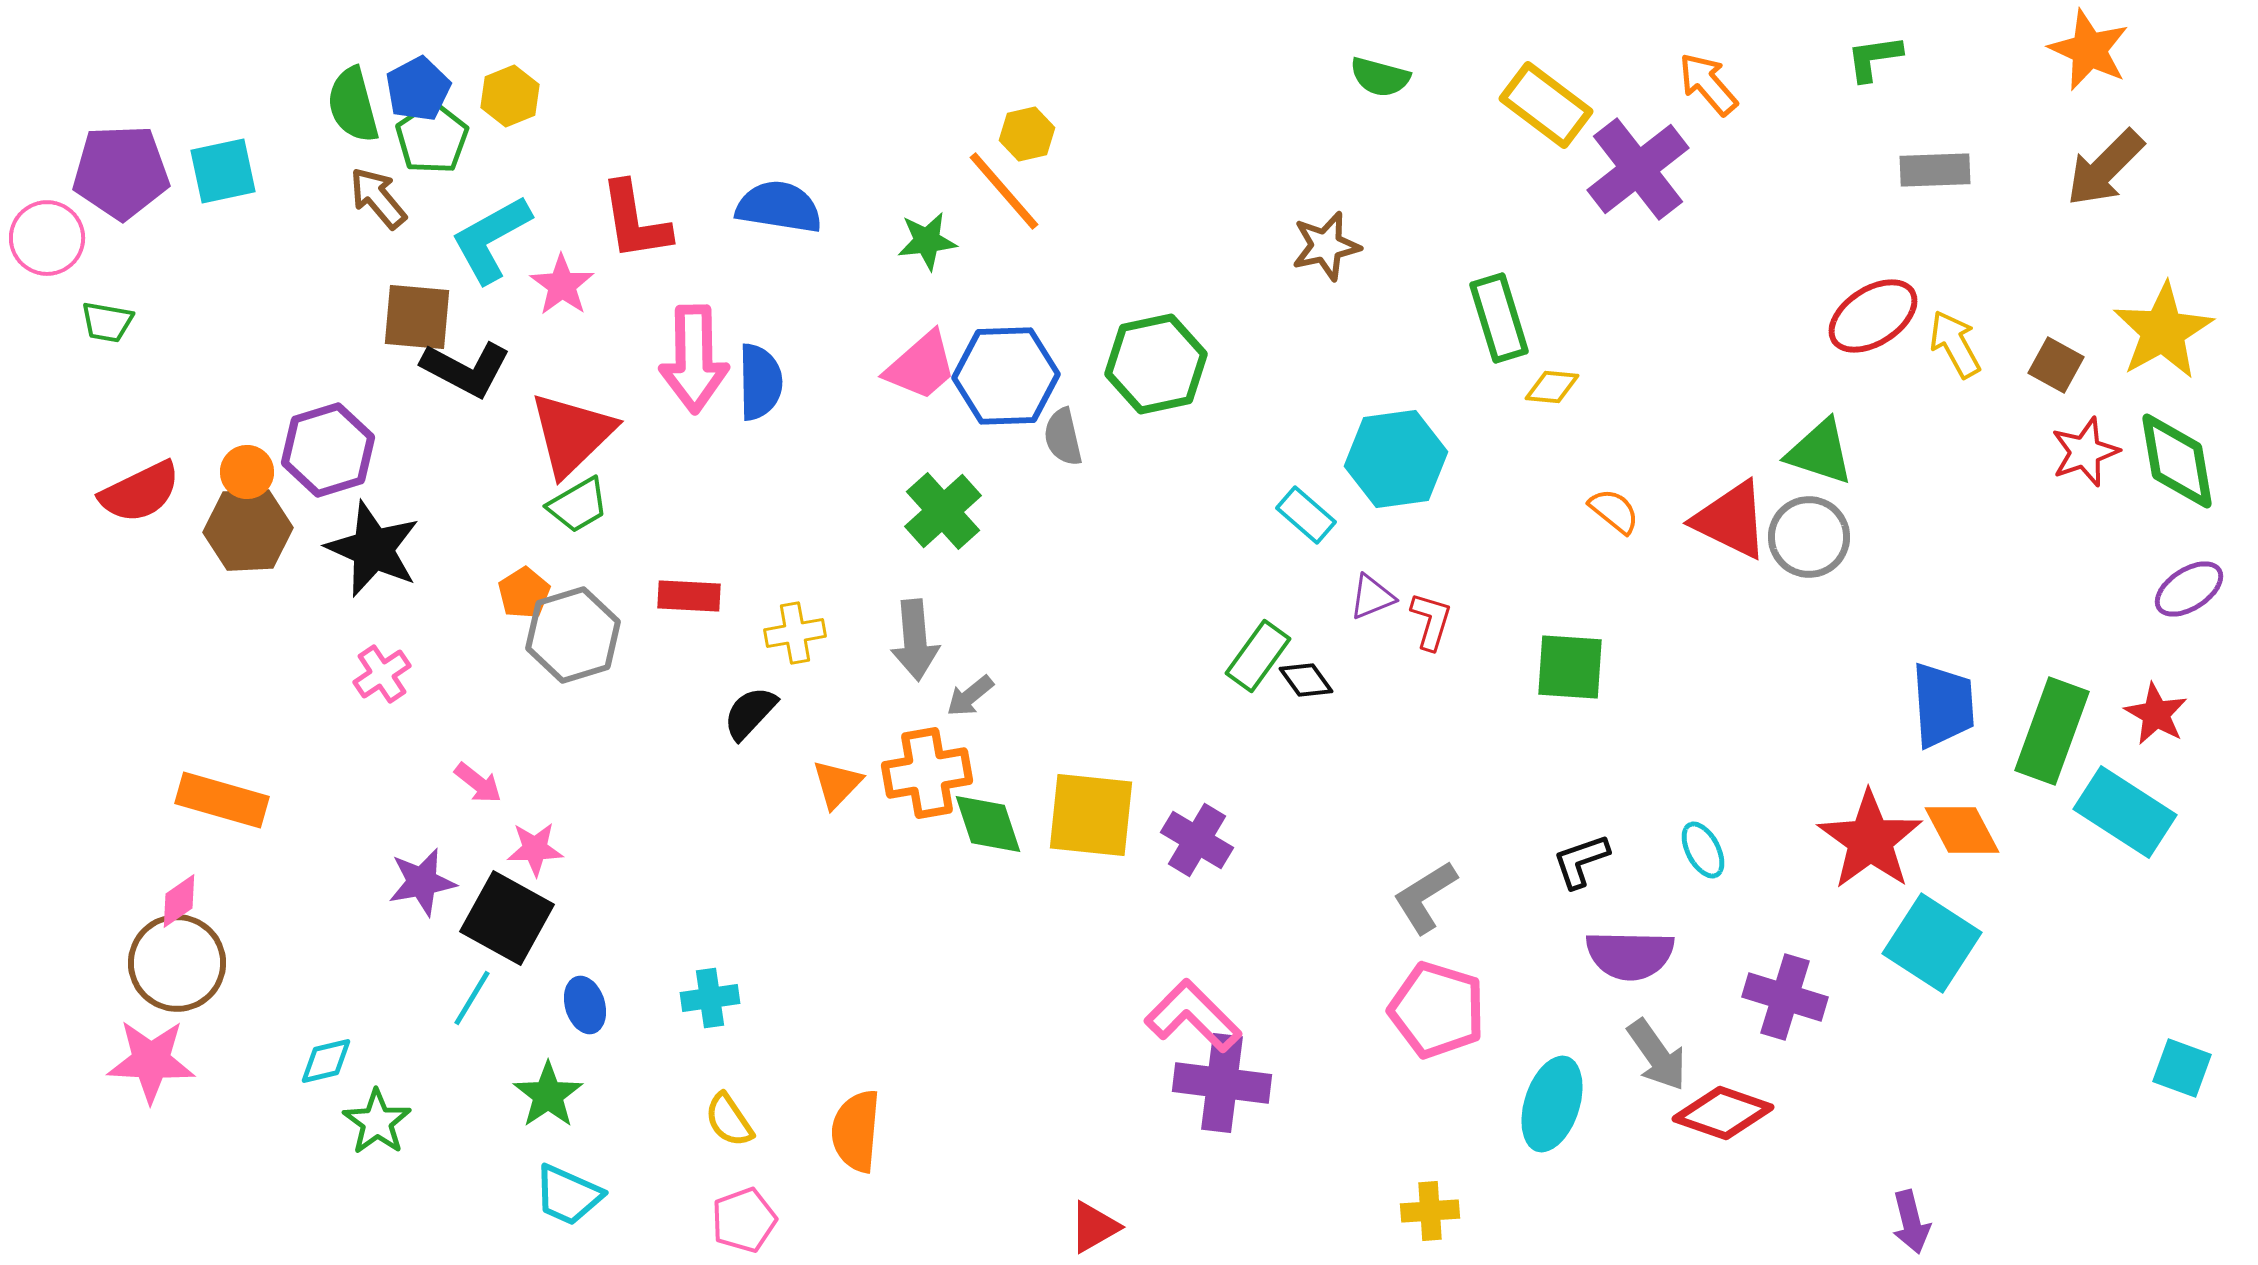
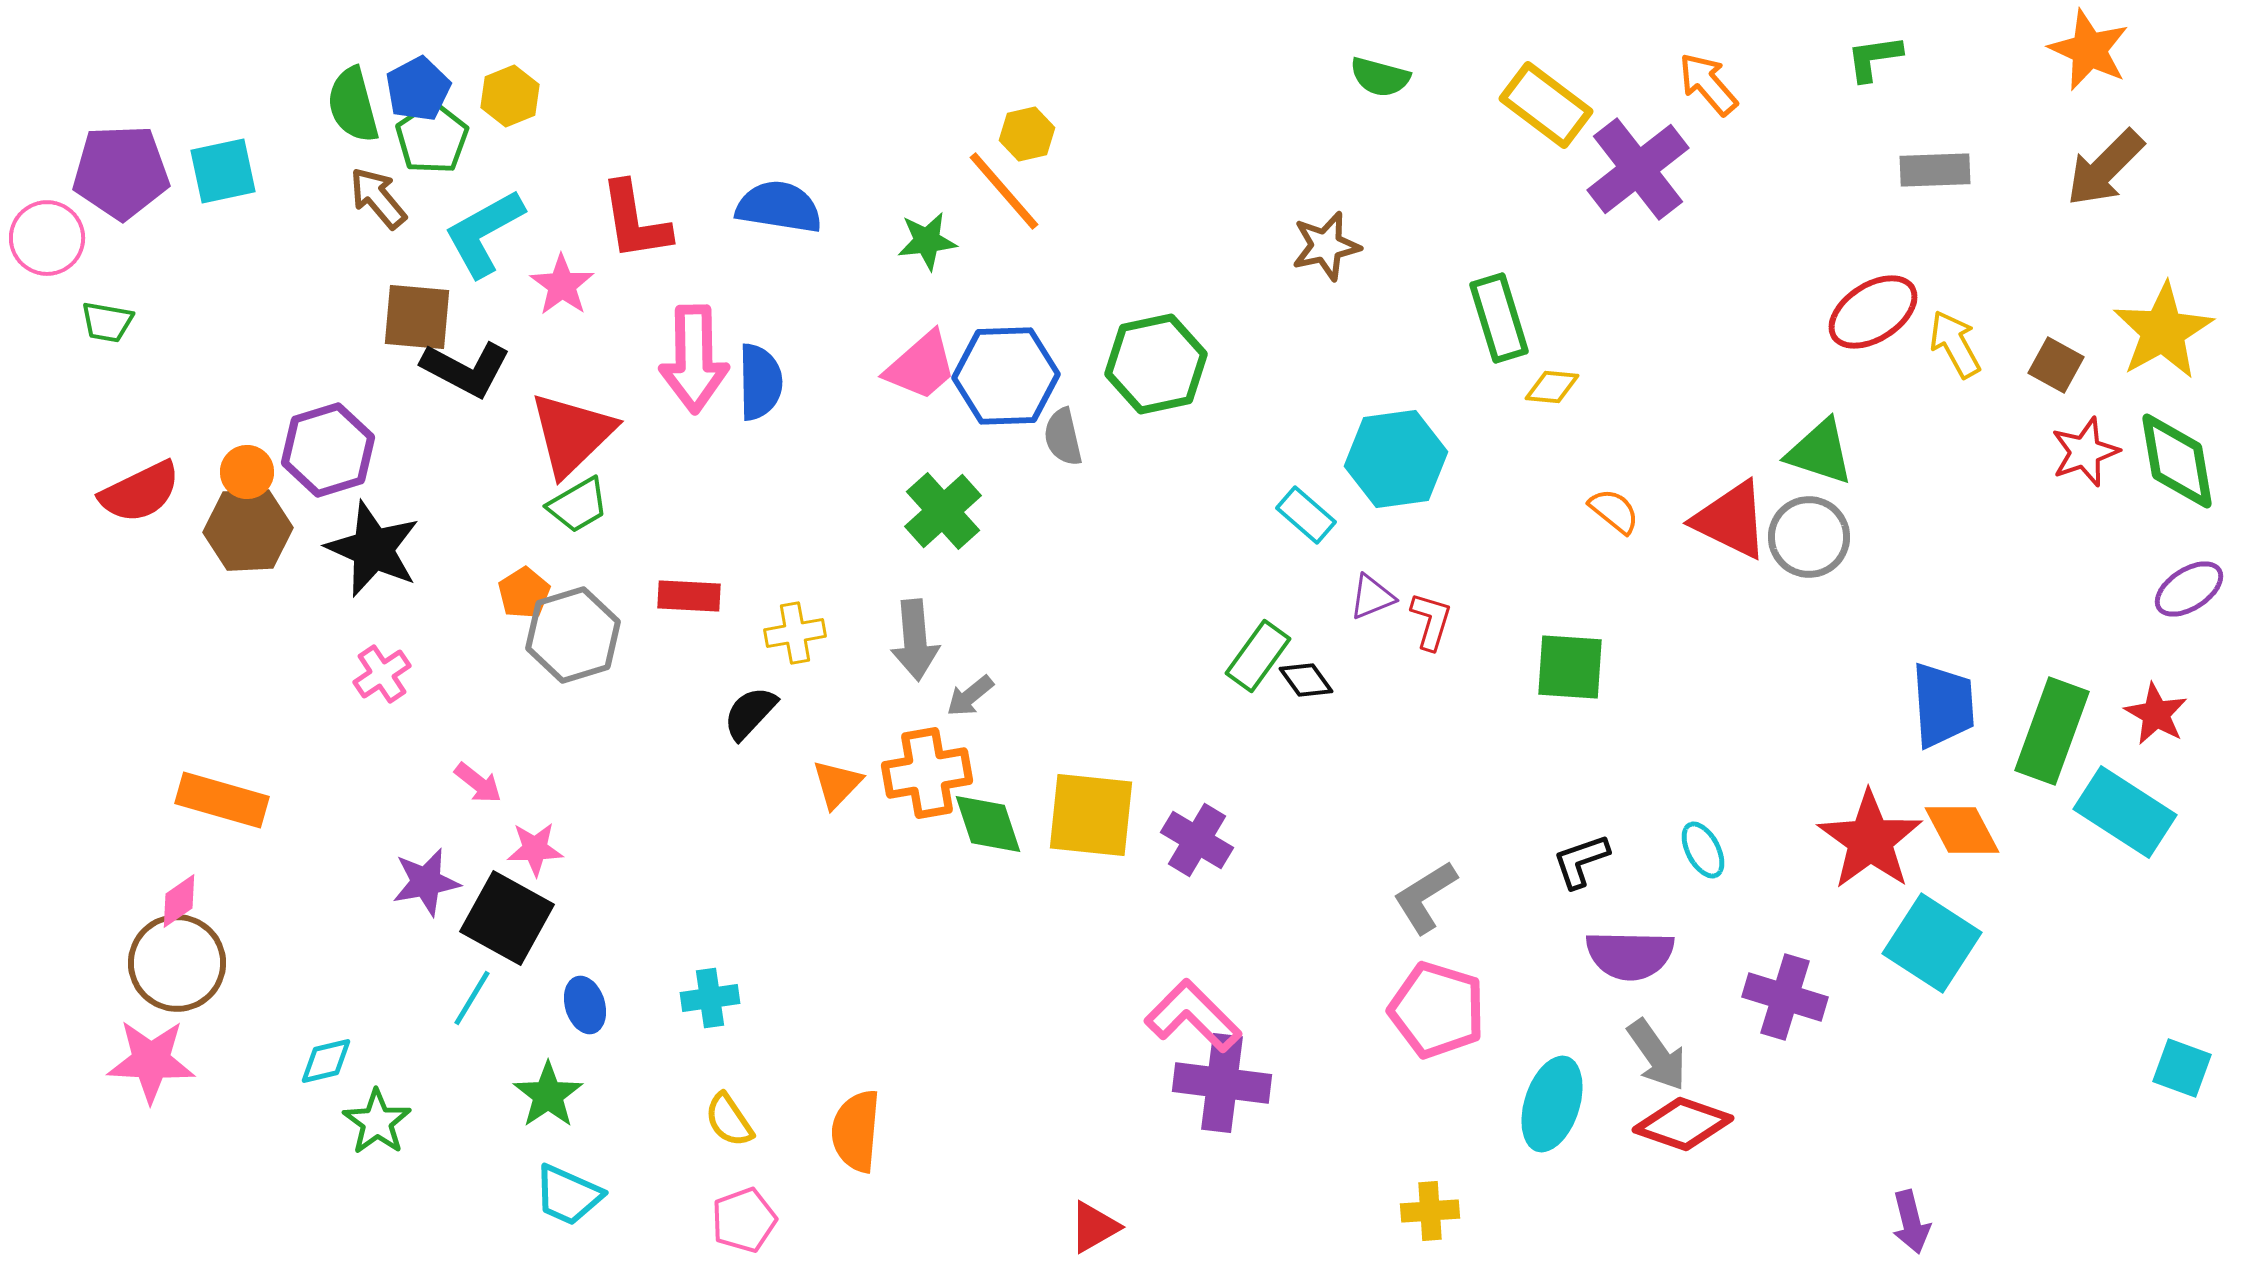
cyan L-shape at (491, 239): moved 7 px left, 6 px up
red ellipse at (1873, 316): moved 4 px up
purple star at (422, 882): moved 4 px right
red diamond at (1723, 1113): moved 40 px left, 11 px down
